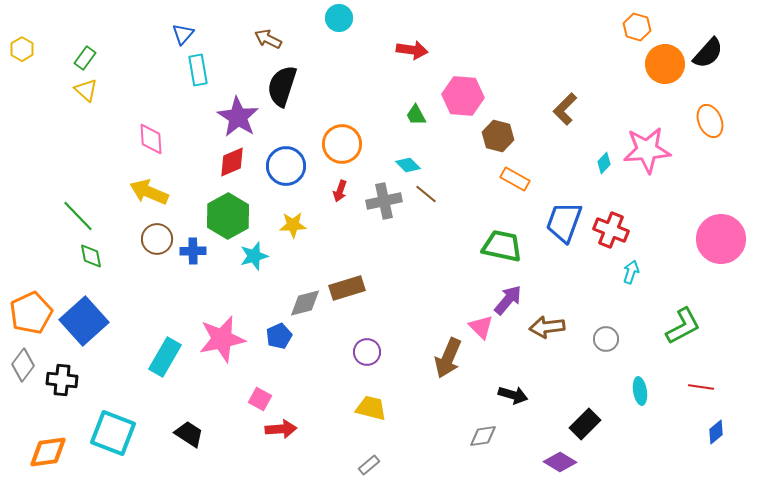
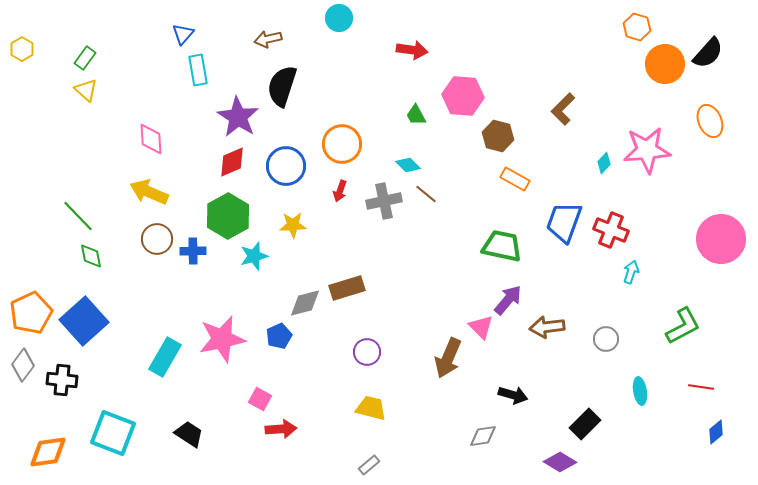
brown arrow at (268, 39): rotated 40 degrees counterclockwise
brown L-shape at (565, 109): moved 2 px left
